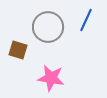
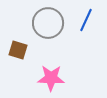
gray circle: moved 4 px up
pink star: rotated 8 degrees counterclockwise
